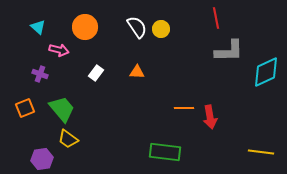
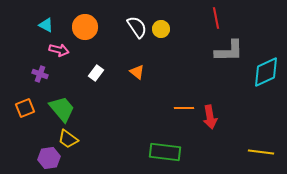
cyan triangle: moved 8 px right, 2 px up; rotated 14 degrees counterclockwise
orange triangle: rotated 35 degrees clockwise
purple hexagon: moved 7 px right, 1 px up
